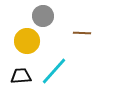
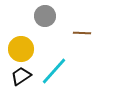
gray circle: moved 2 px right
yellow circle: moved 6 px left, 8 px down
black trapezoid: rotated 30 degrees counterclockwise
